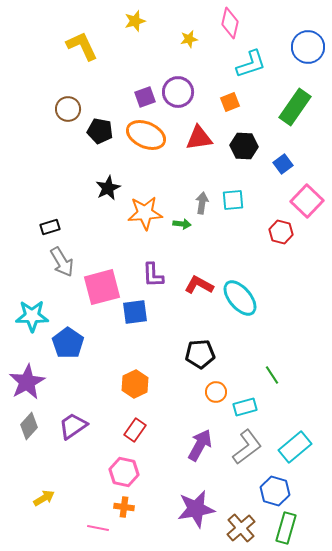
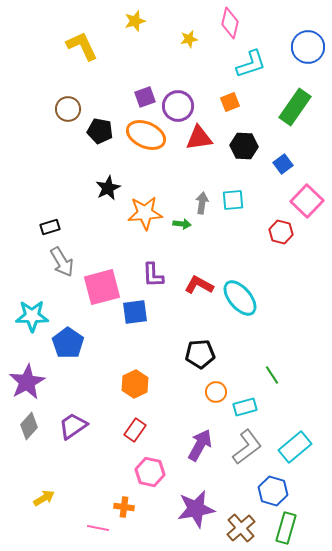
purple circle at (178, 92): moved 14 px down
pink hexagon at (124, 472): moved 26 px right
blue hexagon at (275, 491): moved 2 px left
